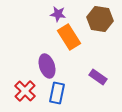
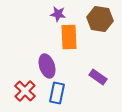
orange rectangle: rotated 30 degrees clockwise
